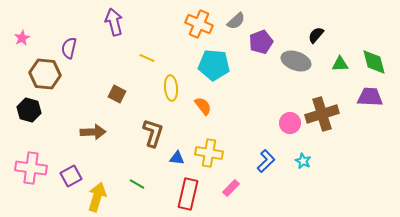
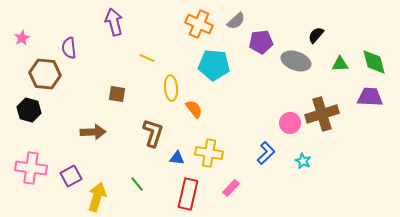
purple pentagon: rotated 15 degrees clockwise
purple semicircle: rotated 20 degrees counterclockwise
brown square: rotated 18 degrees counterclockwise
orange semicircle: moved 9 px left, 3 px down
blue L-shape: moved 8 px up
green line: rotated 21 degrees clockwise
